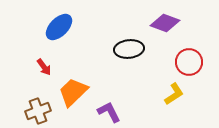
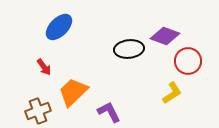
purple diamond: moved 13 px down
red circle: moved 1 px left, 1 px up
yellow L-shape: moved 2 px left, 1 px up
